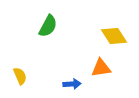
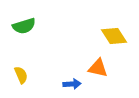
green semicircle: moved 24 px left; rotated 45 degrees clockwise
orange triangle: moved 3 px left; rotated 20 degrees clockwise
yellow semicircle: moved 1 px right, 1 px up
